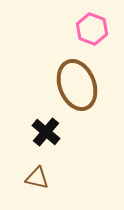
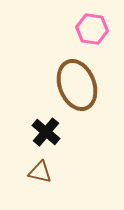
pink hexagon: rotated 12 degrees counterclockwise
brown triangle: moved 3 px right, 6 px up
